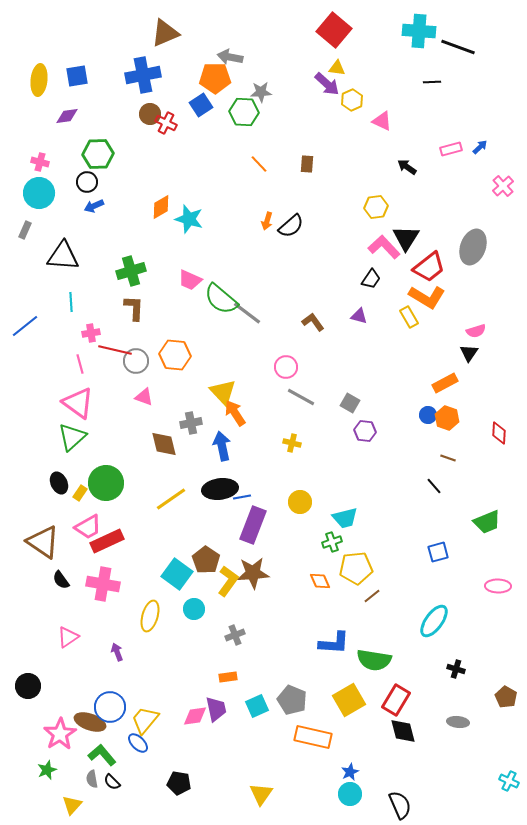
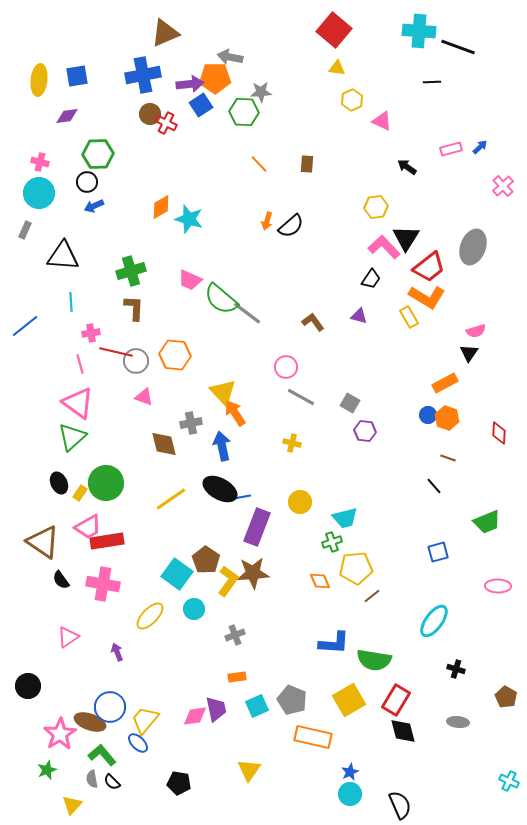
purple arrow at (327, 84): moved 137 px left; rotated 48 degrees counterclockwise
red line at (115, 350): moved 1 px right, 2 px down
black ellipse at (220, 489): rotated 36 degrees clockwise
purple rectangle at (253, 525): moved 4 px right, 2 px down
red rectangle at (107, 541): rotated 16 degrees clockwise
yellow ellipse at (150, 616): rotated 28 degrees clockwise
orange rectangle at (228, 677): moved 9 px right
yellow triangle at (261, 794): moved 12 px left, 24 px up
